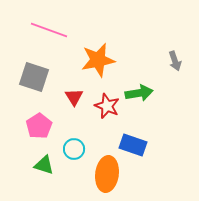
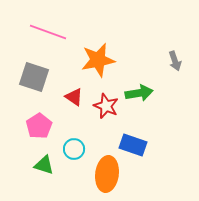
pink line: moved 1 px left, 2 px down
red triangle: rotated 24 degrees counterclockwise
red star: moved 1 px left
